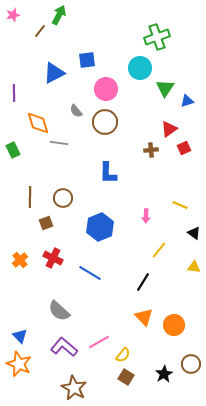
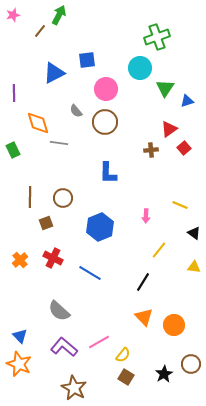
red square at (184, 148): rotated 16 degrees counterclockwise
